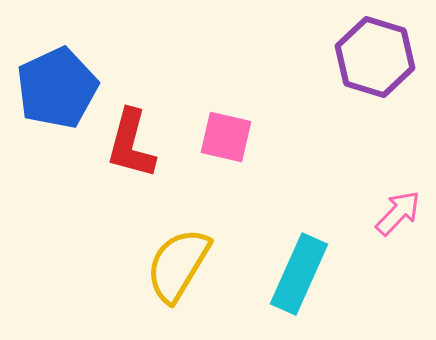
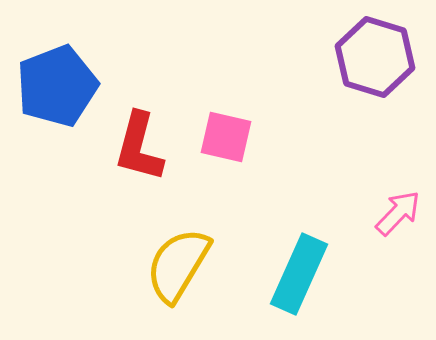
blue pentagon: moved 2 px up; rotated 4 degrees clockwise
red L-shape: moved 8 px right, 3 px down
